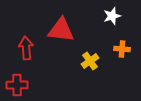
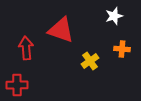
white star: moved 2 px right
red triangle: rotated 12 degrees clockwise
